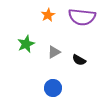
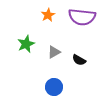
blue circle: moved 1 px right, 1 px up
